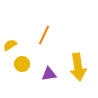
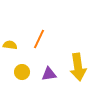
orange line: moved 5 px left, 4 px down
yellow semicircle: rotated 40 degrees clockwise
yellow circle: moved 8 px down
